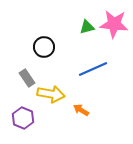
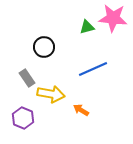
pink star: moved 1 px left, 6 px up
